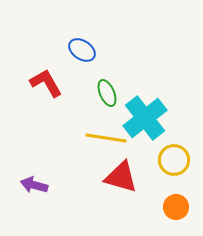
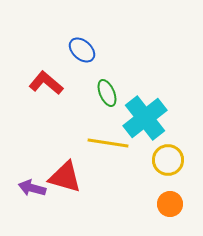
blue ellipse: rotated 8 degrees clockwise
red L-shape: rotated 20 degrees counterclockwise
yellow line: moved 2 px right, 5 px down
yellow circle: moved 6 px left
red triangle: moved 56 px left
purple arrow: moved 2 px left, 3 px down
orange circle: moved 6 px left, 3 px up
